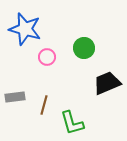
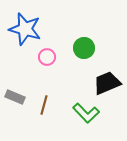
gray rectangle: rotated 30 degrees clockwise
green L-shape: moved 14 px right, 10 px up; rotated 28 degrees counterclockwise
